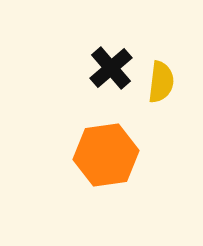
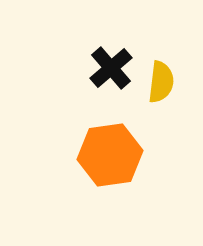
orange hexagon: moved 4 px right
